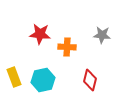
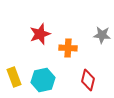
red star: rotated 25 degrees counterclockwise
orange cross: moved 1 px right, 1 px down
red diamond: moved 2 px left
